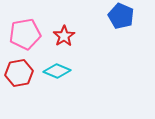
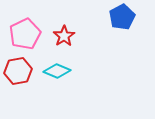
blue pentagon: moved 1 px right, 1 px down; rotated 20 degrees clockwise
pink pentagon: rotated 16 degrees counterclockwise
red hexagon: moved 1 px left, 2 px up
